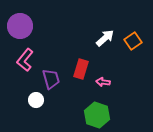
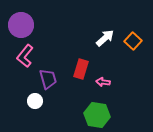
purple circle: moved 1 px right, 1 px up
orange square: rotated 12 degrees counterclockwise
pink L-shape: moved 4 px up
purple trapezoid: moved 3 px left
white circle: moved 1 px left, 1 px down
green hexagon: rotated 10 degrees counterclockwise
